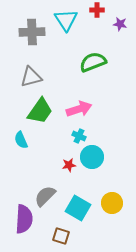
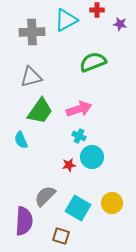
cyan triangle: rotated 35 degrees clockwise
purple semicircle: moved 2 px down
